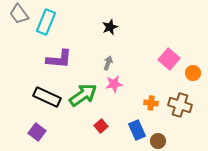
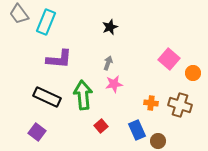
green arrow: rotated 60 degrees counterclockwise
